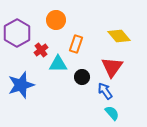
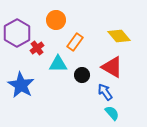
orange rectangle: moved 1 px left, 2 px up; rotated 18 degrees clockwise
red cross: moved 4 px left, 2 px up
red triangle: rotated 35 degrees counterclockwise
black circle: moved 2 px up
blue star: rotated 24 degrees counterclockwise
blue arrow: moved 1 px down
